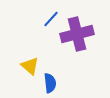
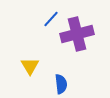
yellow triangle: rotated 18 degrees clockwise
blue semicircle: moved 11 px right, 1 px down
